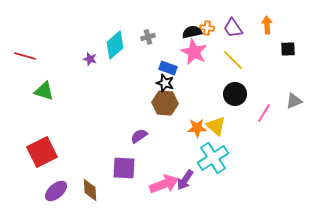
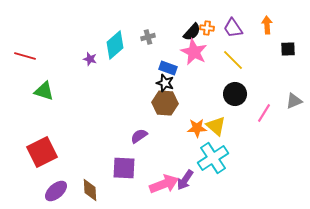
black semicircle: rotated 144 degrees clockwise
